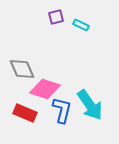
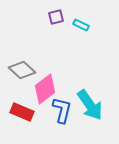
gray diamond: moved 1 px down; rotated 24 degrees counterclockwise
pink diamond: rotated 56 degrees counterclockwise
red rectangle: moved 3 px left, 1 px up
